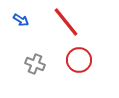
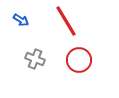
red line: moved 1 px up; rotated 8 degrees clockwise
gray cross: moved 5 px up
